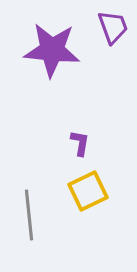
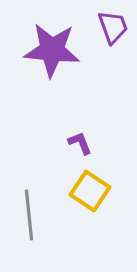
purple L-shape: rotated 32 degrees counterclockwise
yellow square: moved 2 px right; rotated 30 degrees counterclockwise
